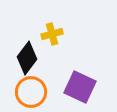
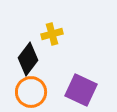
black diamond: moved 1 px right, 1 px down
purple square: moved 1 px right, 3 px down
